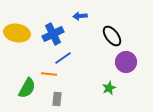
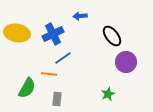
green star: moved 1 px left, 6 px down
